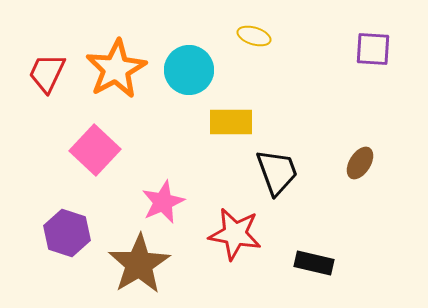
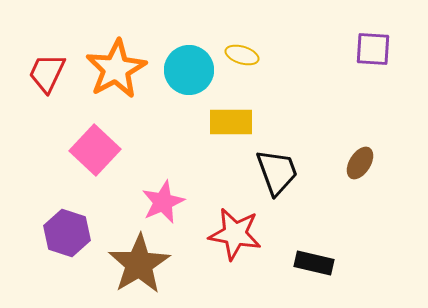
yellow ellipse: moved 12 px left, 19 px down
